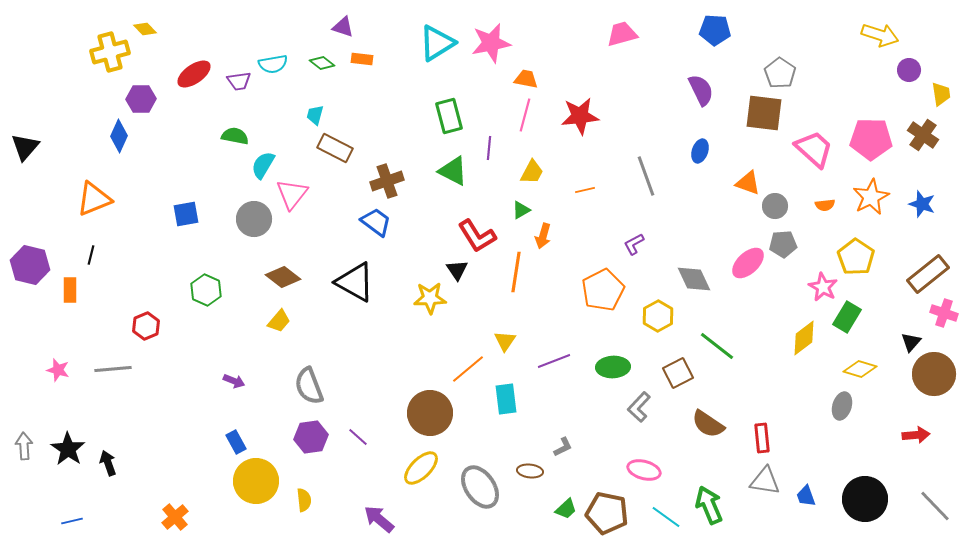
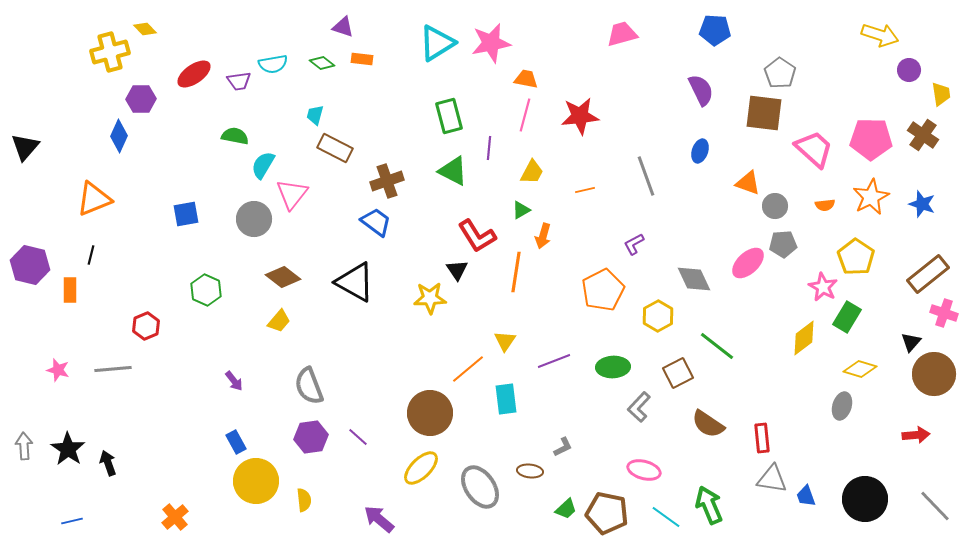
purple arrow at (234, 381): rotated 30 degrees clockwise
gray triangle at (765, 481): moved 7 px right, 2 px up
